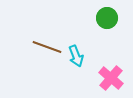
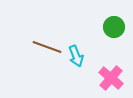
green circle: moved 7 px right, 9 px down
